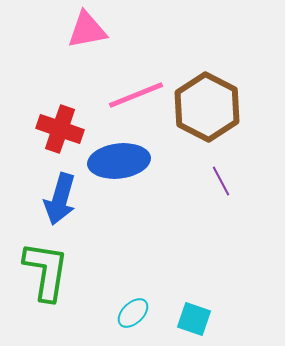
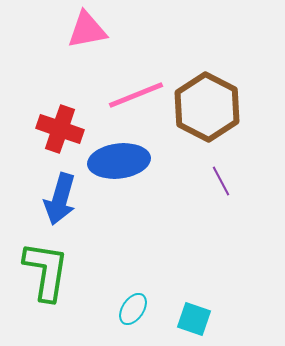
cyan ellipse: moved 4 px up; rotated 12 degrees counterclockwise
